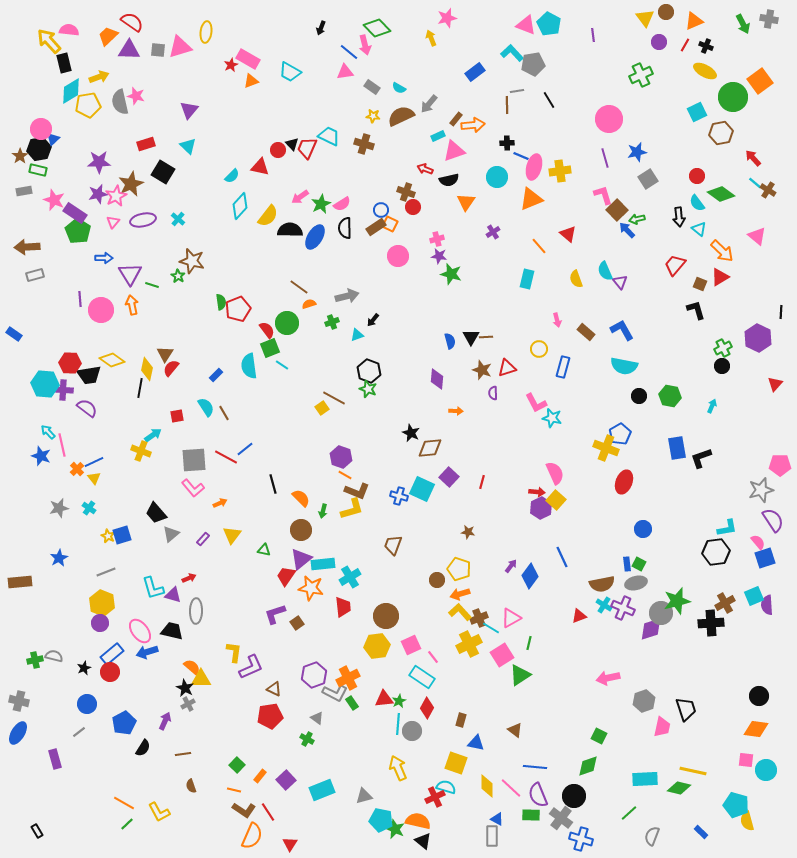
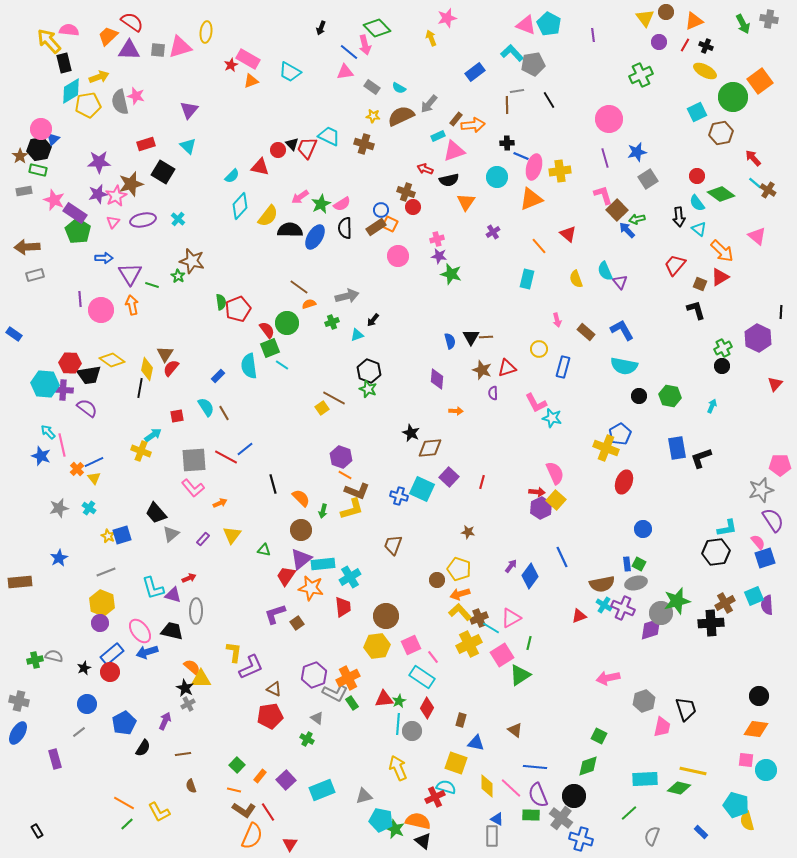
brown star at (131, 184): rotated 10 degrees clockwise
blue rectangle at (216, 375): moved 2 px right, 1 px down
